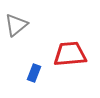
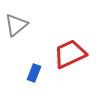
red trapezoid: rotated 20 degrees counterclockwise
